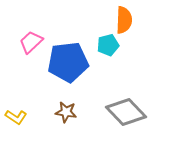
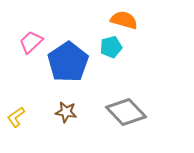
orange semicircle: rotated 76 degrees counterclockwise
cyan pentagon: moved 3 px right, 2 px down
blue pentagon: rotated 27 degrees counterclockwise
yellow L-shape: rotated 110 degrees clockwise
